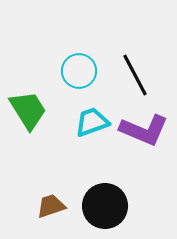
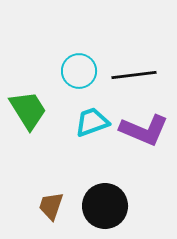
black line: moved 1 px left; rotated 69 degrees counterclockwise
brown trapezoid: rotated 52 degrees counterclockwise
